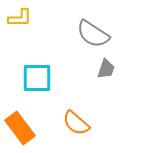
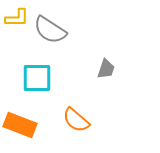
yellow L-shape: moved 3 px left
gray semicircle: moved 43 px left, 4 px up
orange semicircle: moved 3 px up
orange rectangle: moved 3 px up; rotated 32 degrees counterclockwise
